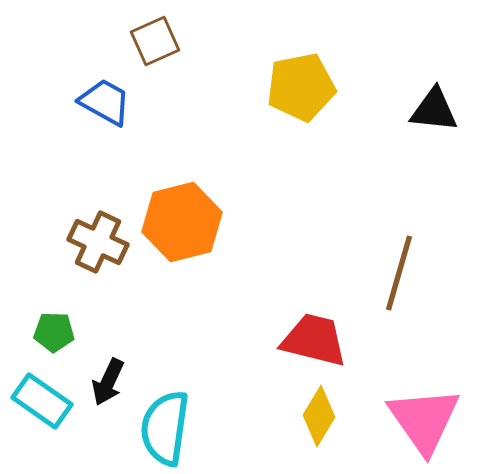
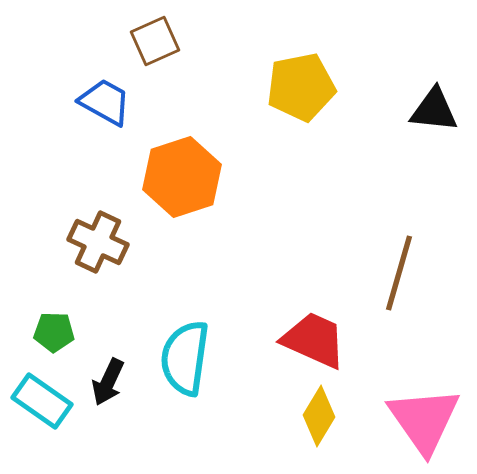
orange hexagon: moved 45 px up; rotated 4 degrees counterclockwise
red trapezoid: rotated 10 degrees clockwise
cyan semicircle: moved 20 px right, 70 px up
